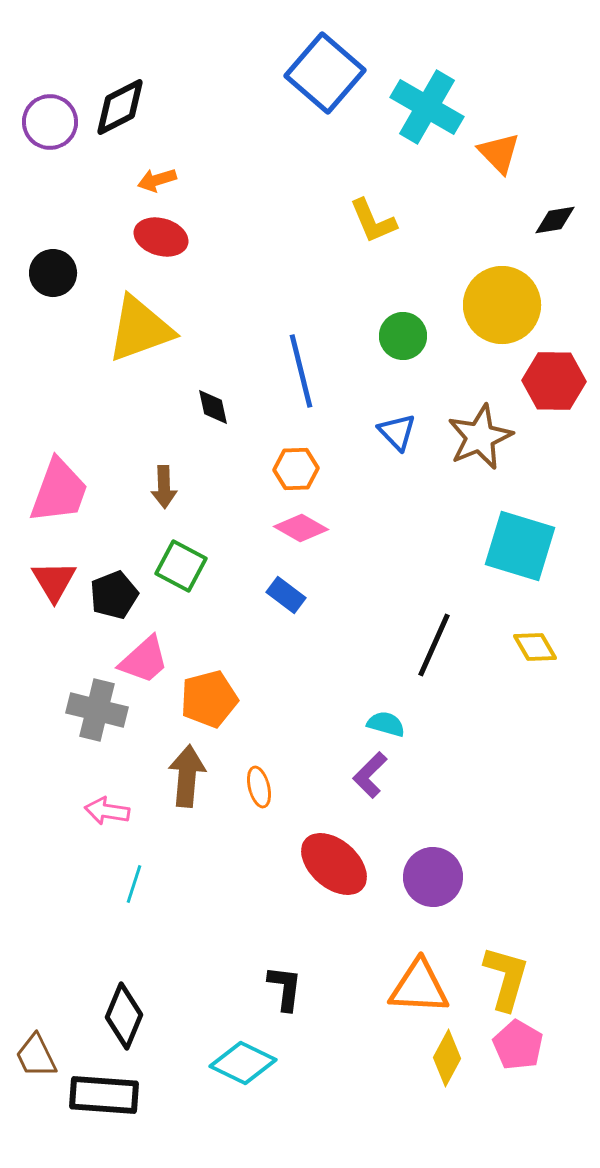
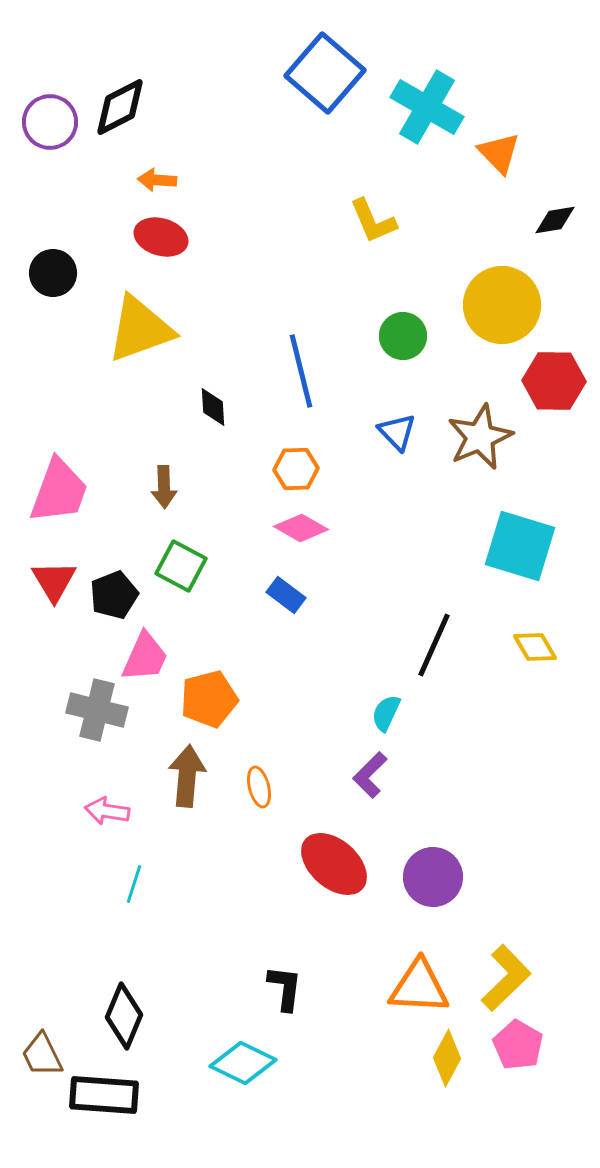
orange arrow at (157, 180): rotated 21 degrees clockwise
black diamond at (213, 407): rotated 9 degrees clockwise
pink trapezoid at (144, 660): moved 1 px right, 3 px up; rotated 24 degrees counterclockwise
cyan semicircle at (386, 724): moved 11 px up; rotated 81 degrees counterclockwise
yellow L-shape at (506, 978): rotated 30 degrees clockwise
brown trapezoid at (36, 1056): moved 6 px right, 1 px up
